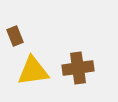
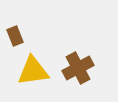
brown cross: rotated 20 degrees counterclockwise
